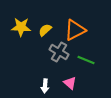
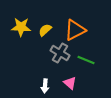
gray cross: moved 1 px right, 1 px down
